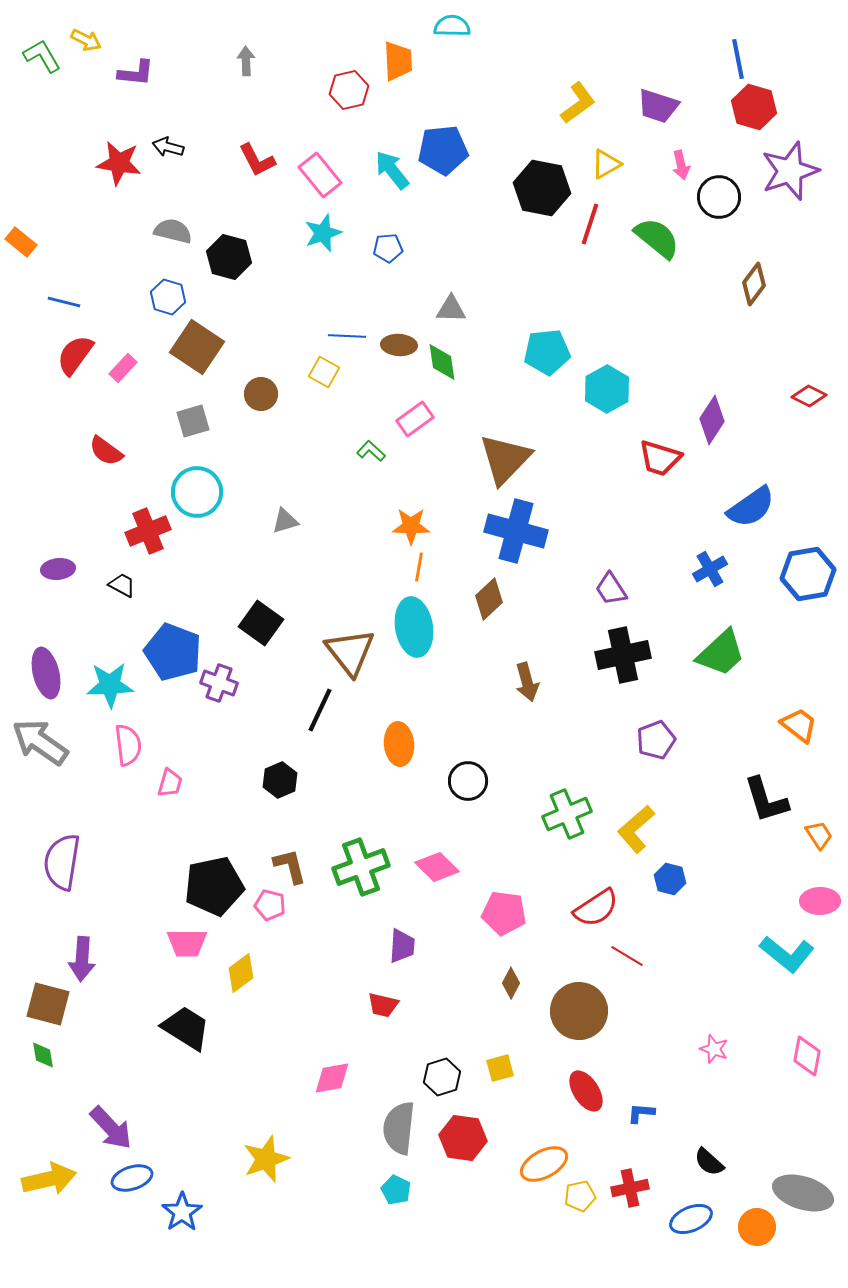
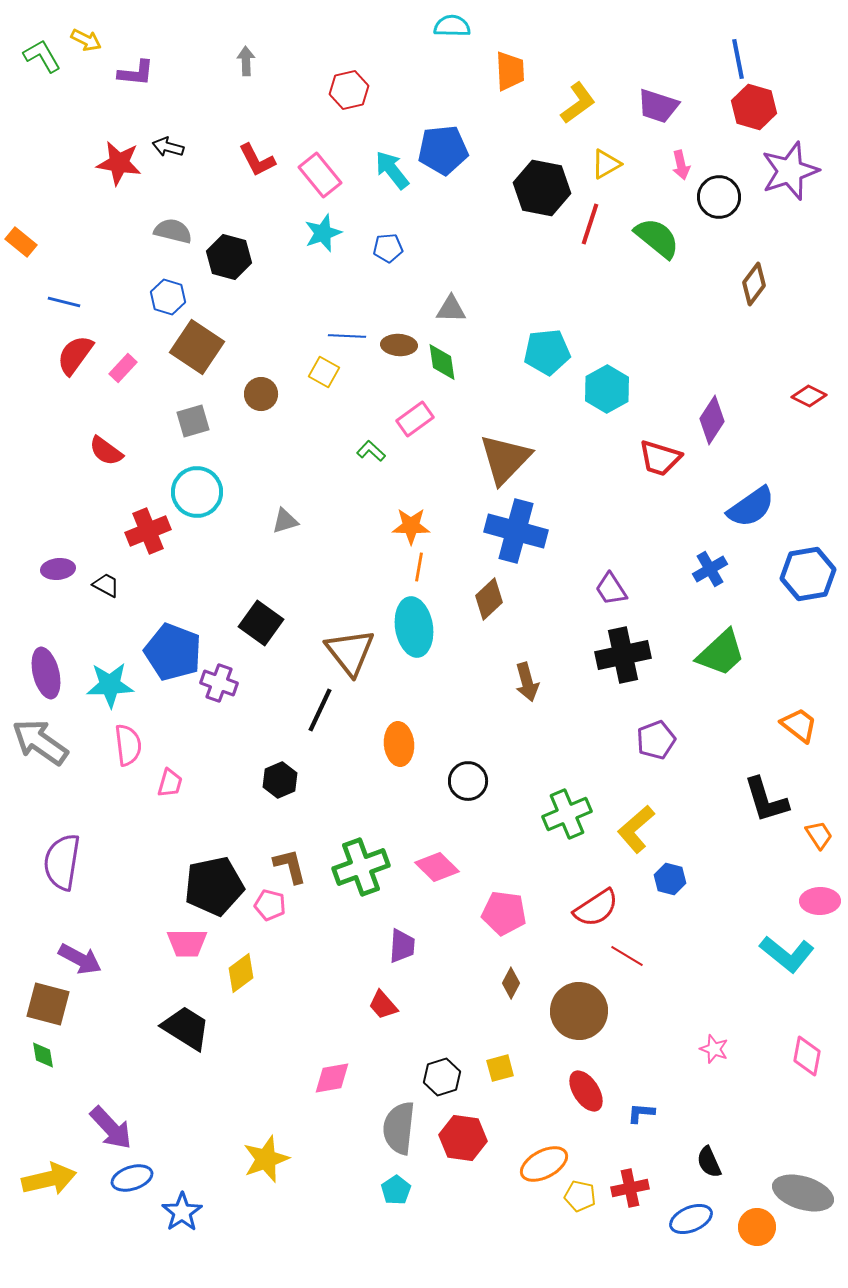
orange trapezoid at (398, 61): moved 112 px right, 10 px down
black trapezoid at (122, 585): moved 16 px left
purple arrow at (82, 959): moved 2 px left; rotated 66 degrees counterclockwise
red trapezoid at (383, 1005): rotated 36 degrees clockwise
black semicircle at (709, 1162): rotated 24 degrees clockwise
cyan pentagon at (396, 1190): rotated 12 degrees clockwise
yellow pentagon at (580, 1196): rotated 24 degrees clockwise
